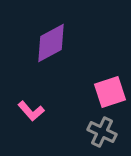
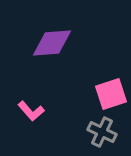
purple diamond: moved 1 px right; rotated 24 degrees clockwise
pink square: moved 1 px right, 2 px down
